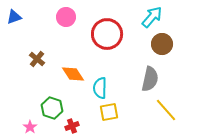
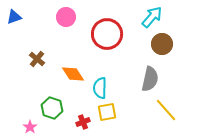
yellow square: moved 2 px left
red cross: moved 11 px right, 4 px up
